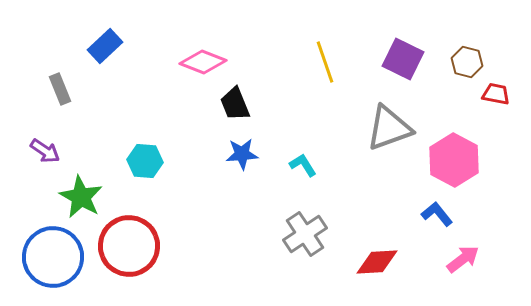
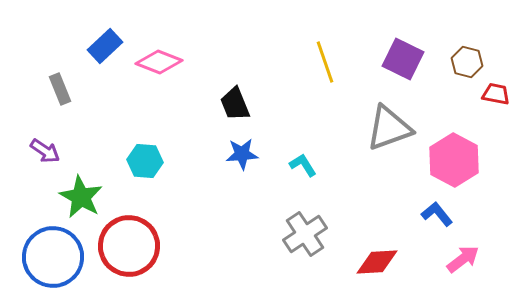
pink diamond: moved 44 px left
